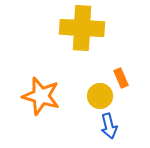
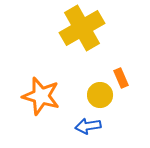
yellow cross: rotated 33 degrees counterclockwise
yellow circle: moved 1 px up
blue arrow: moved 21 px left; rotated 95 degrees clockwise
